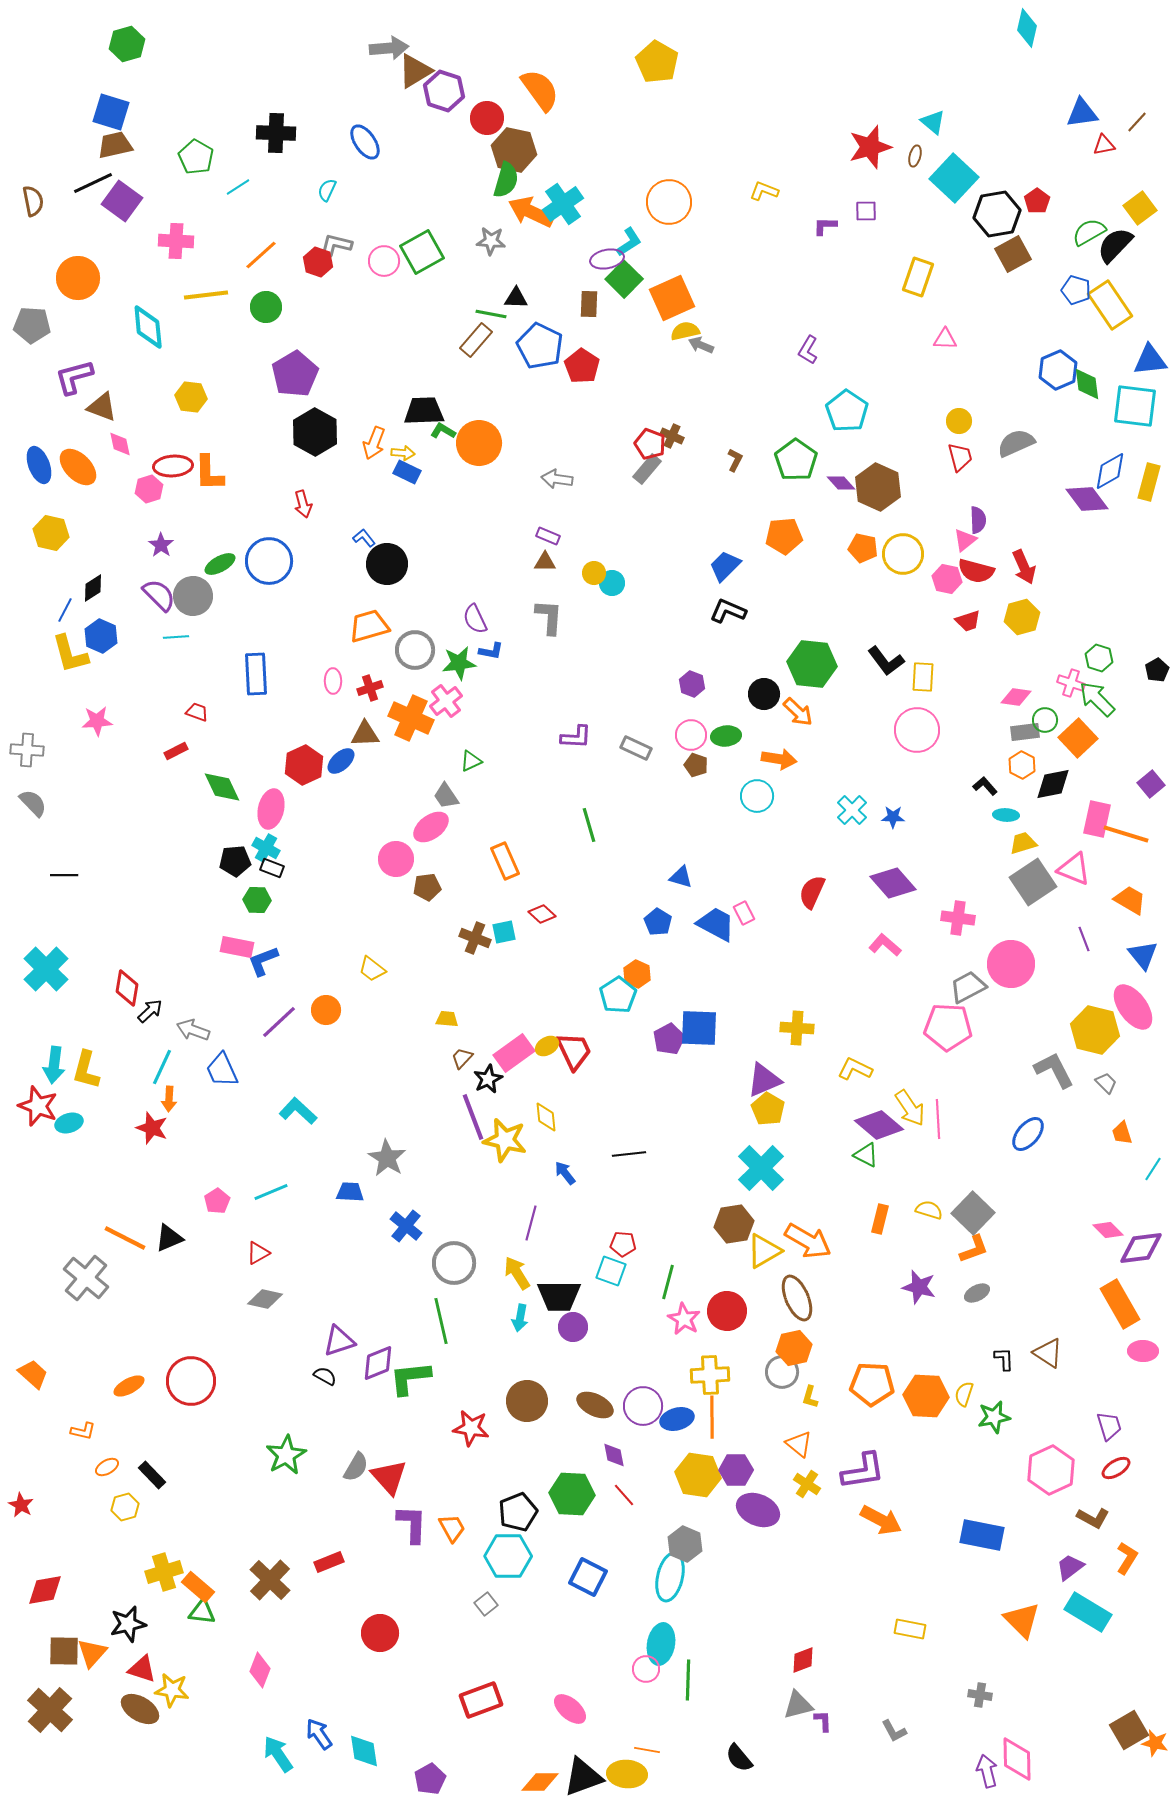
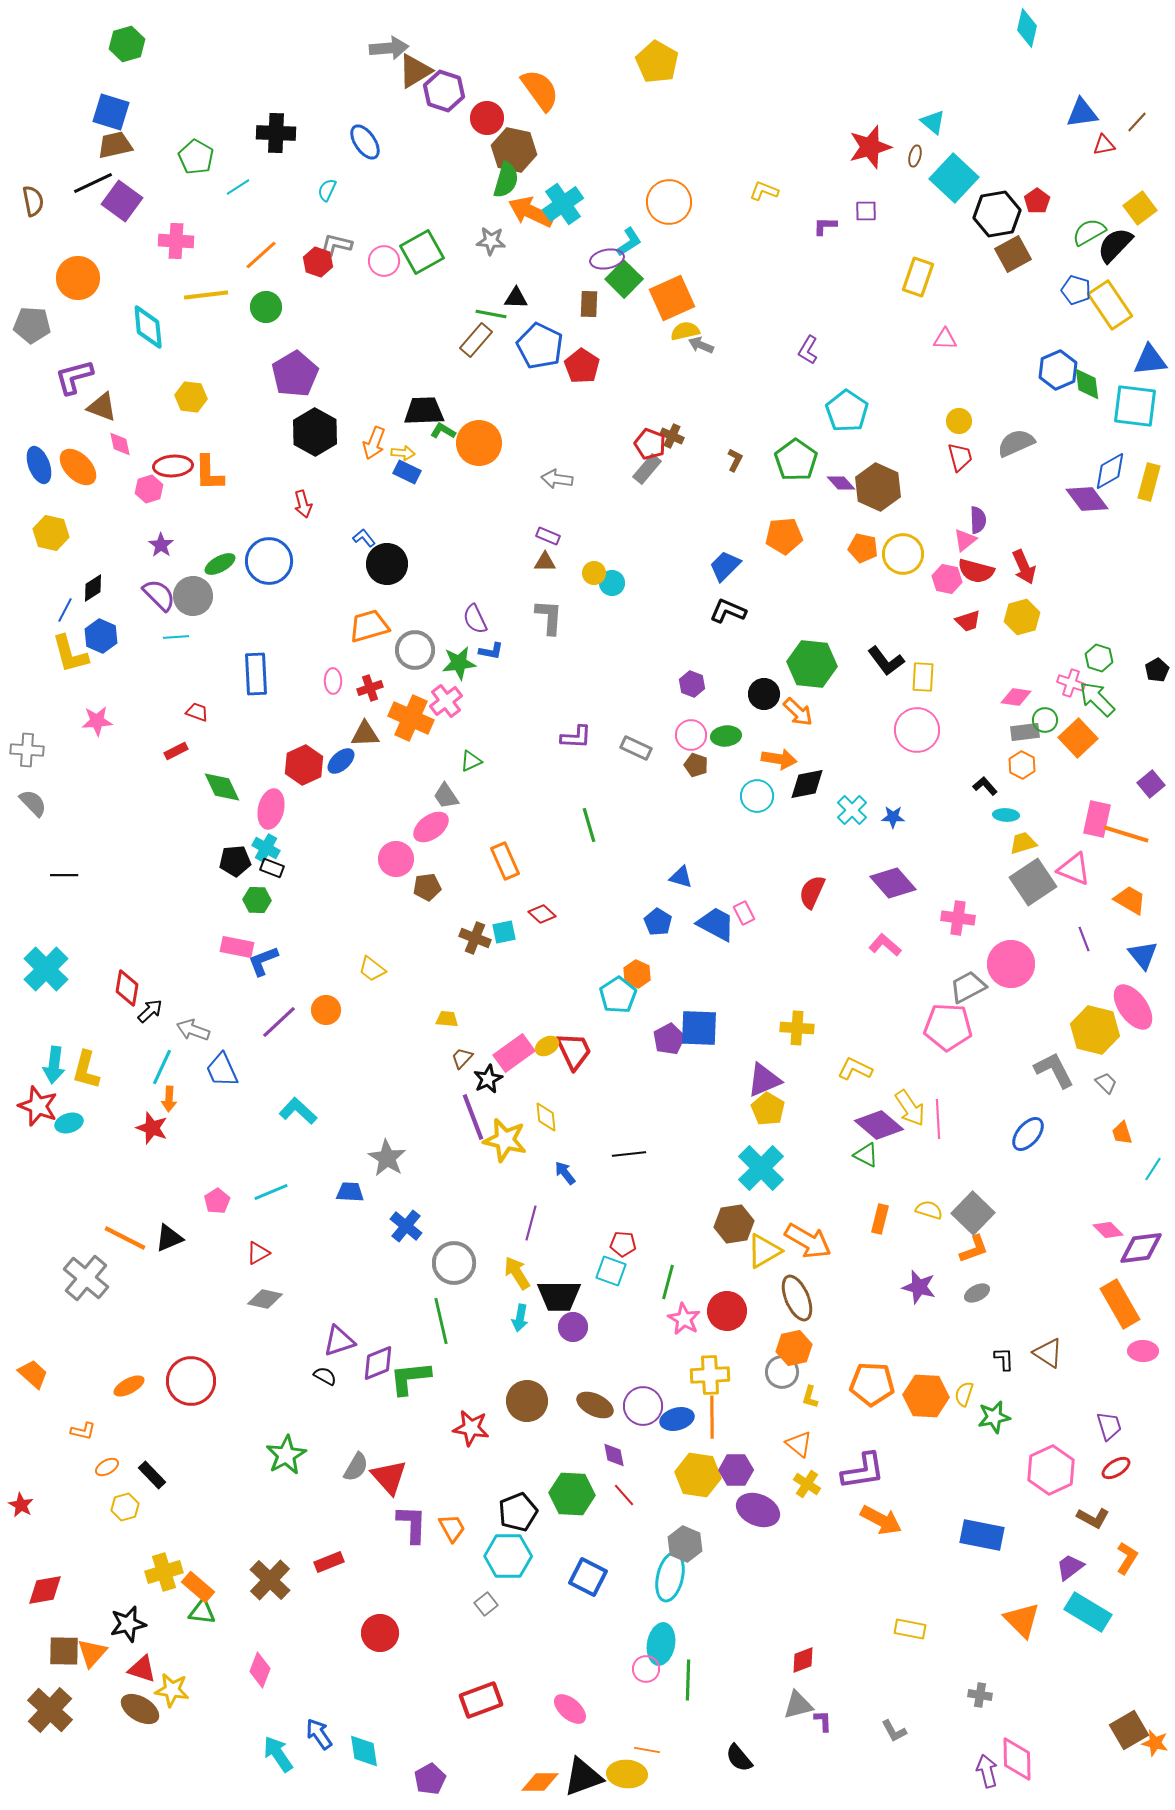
black diamond at (1053, 784): moved 246 px left
